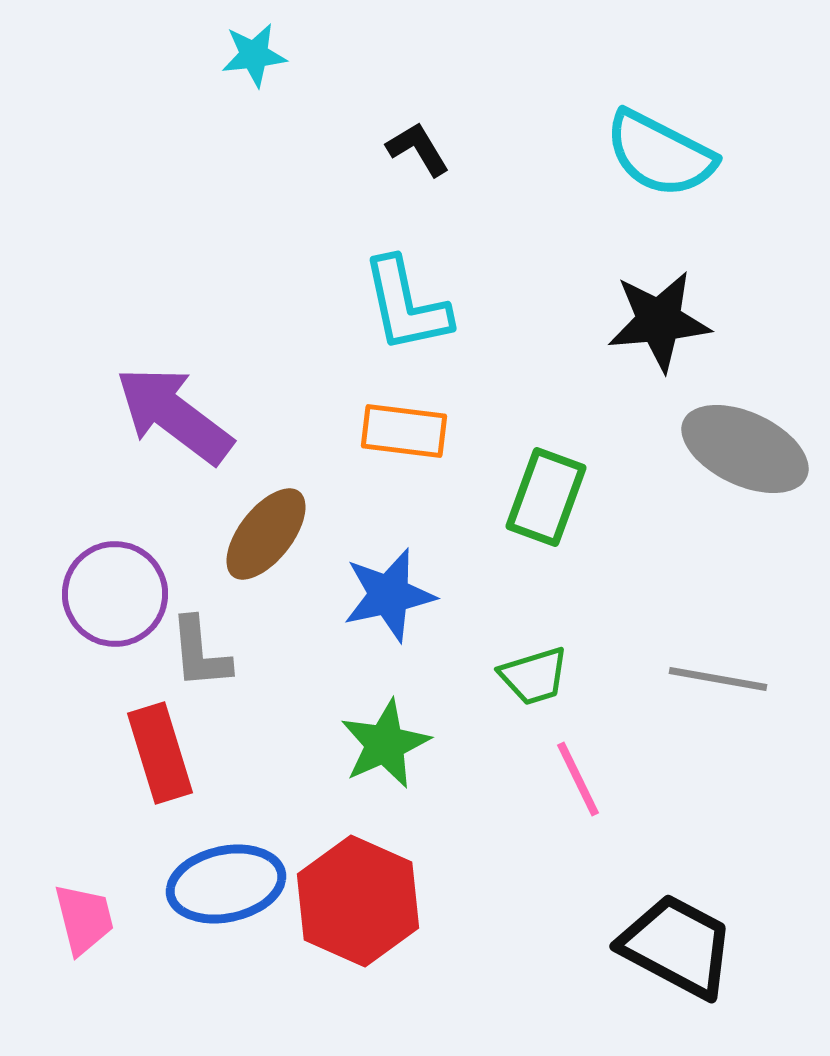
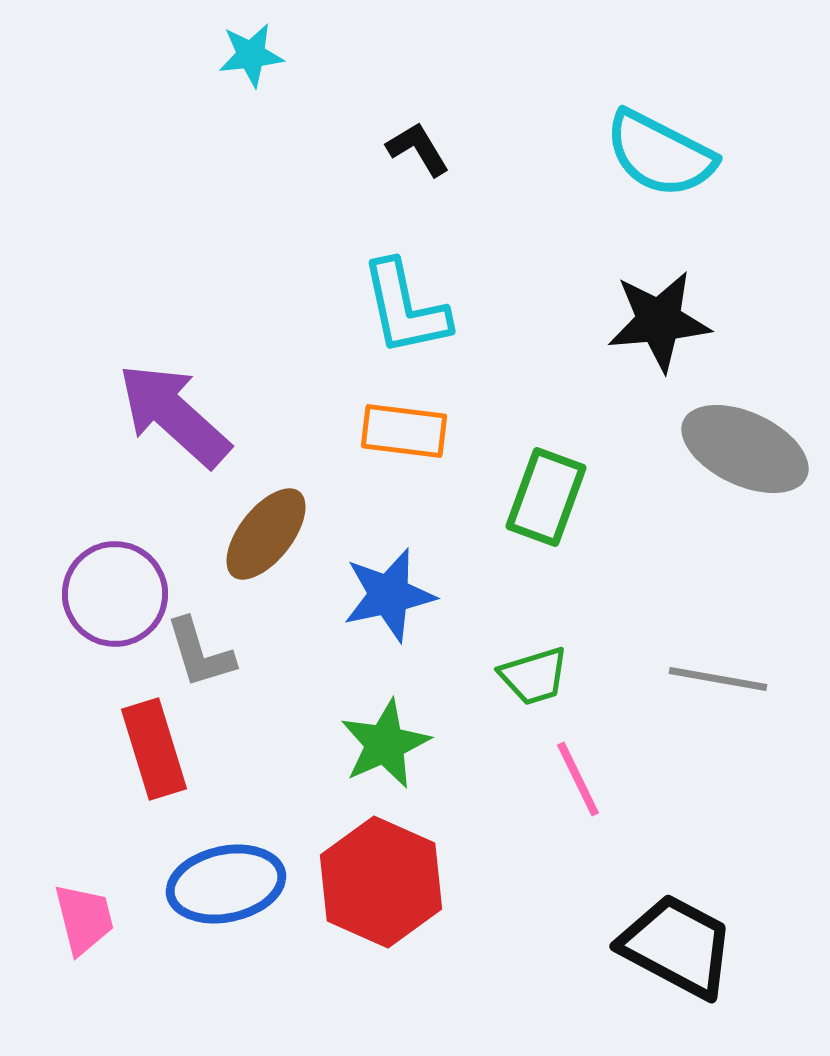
cyan star: moved 3 px left
cyan L-shape: moved 1 px left, 3 px down
purple arrow: rotated 5 degrees clockwise
gray L-shape: rotated 12 degrees counterclockwise
red rectangle: moved 6 px left, 4 px up
red hexagon: moved 23 px right, 19 px up
